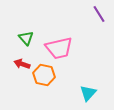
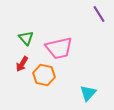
red arrow: rotated 77 degrees counterclockwise
